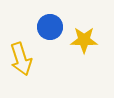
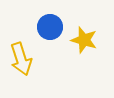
yellow star: rotated 16 degrees clockwise
